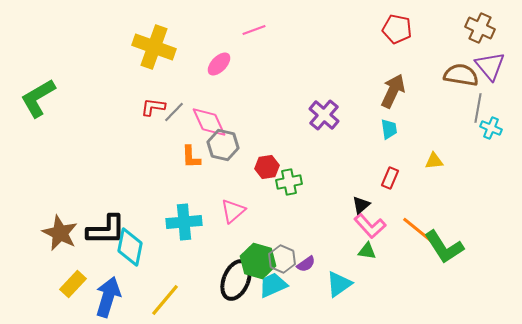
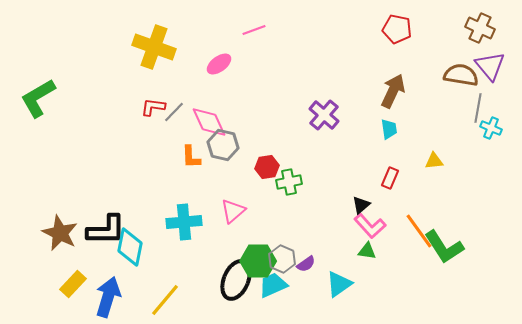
pink ellipse at (219, 64): rotated 10 degrees clockwise
orange line at (419, 231): rotated 15 degrees clockwise
green hexagon at (258, 261): rotated 16 degrees counterclockwise
